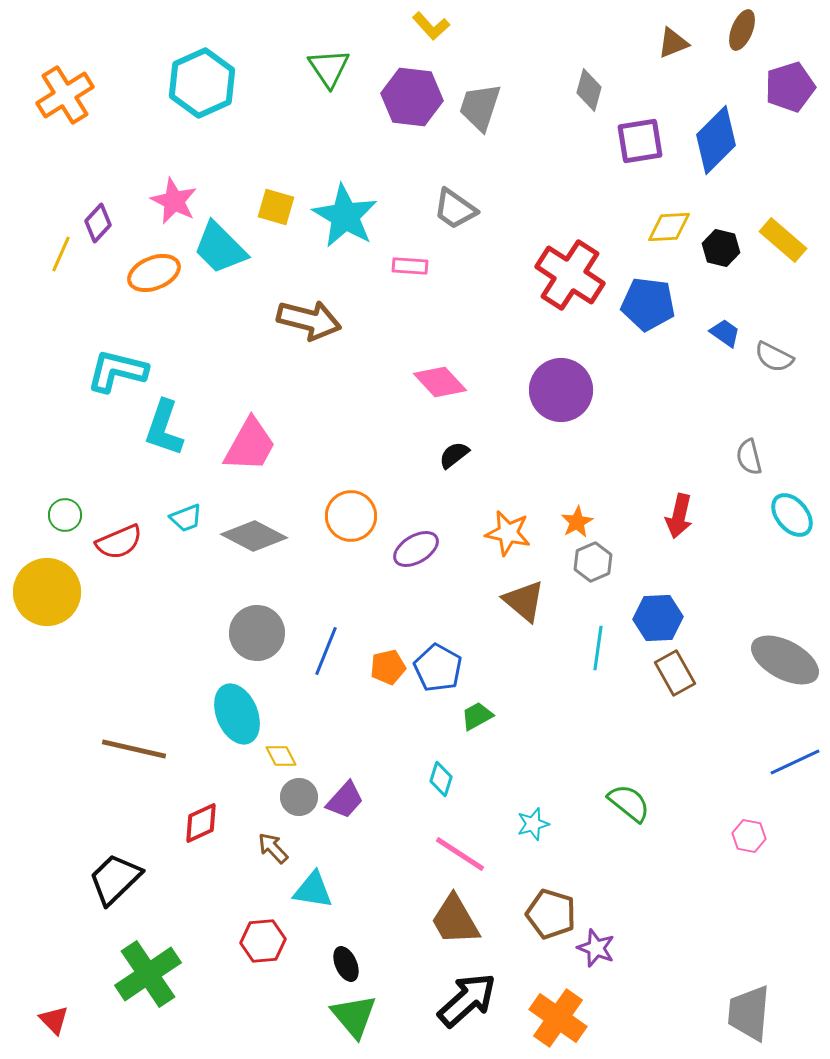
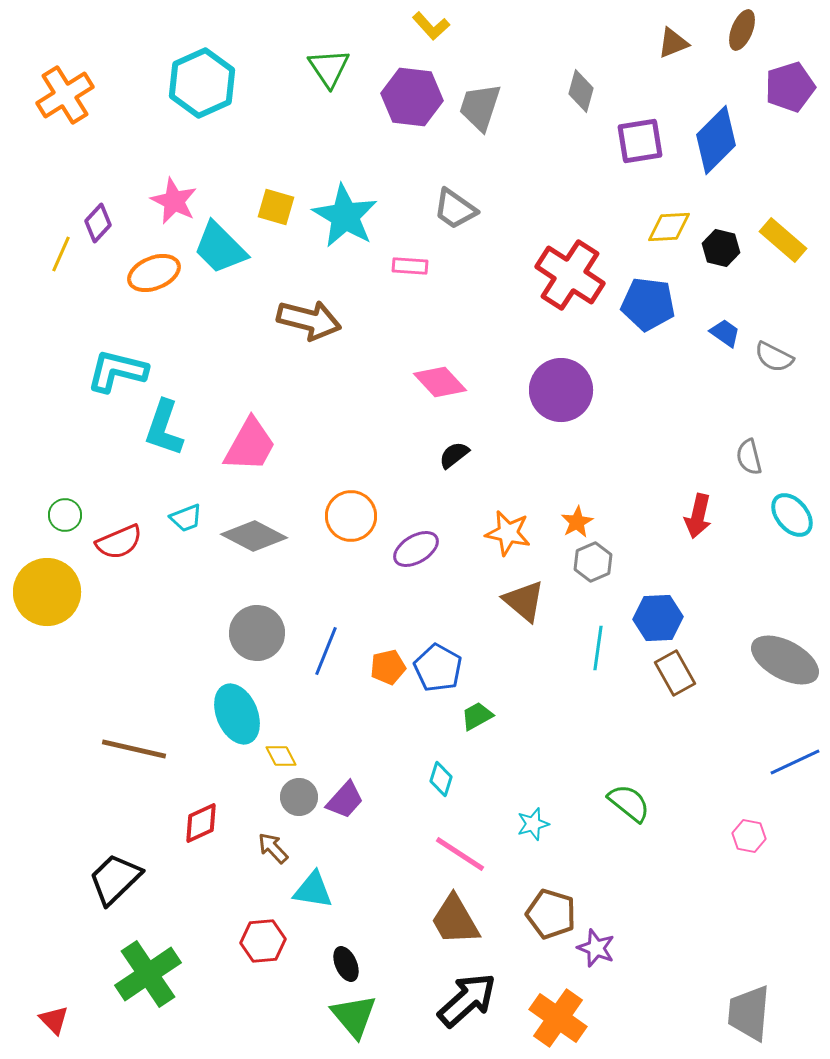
gray diamond at (589, 90): moved 8 px left, 1 px down
red arrow at (679, 516): moved 19 px right
